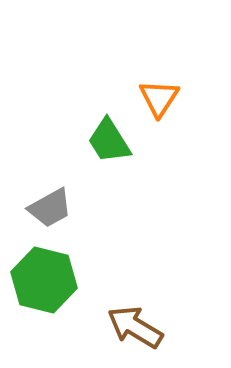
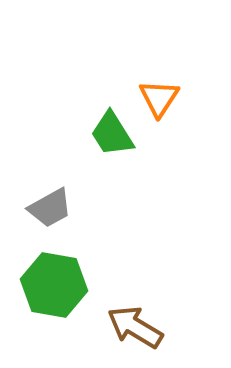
green trapezoid: moved 3 px right, 7 px up
green hexagon: moved 10 px right, 5 px down; rotated 4 degrees counterclockwise
